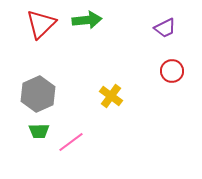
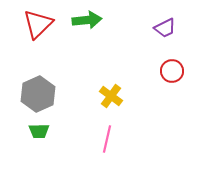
red triangle: moved 3 px left
pink line: moved 36 px right, 3 px up; rotated 40 degrees counterclockwise
